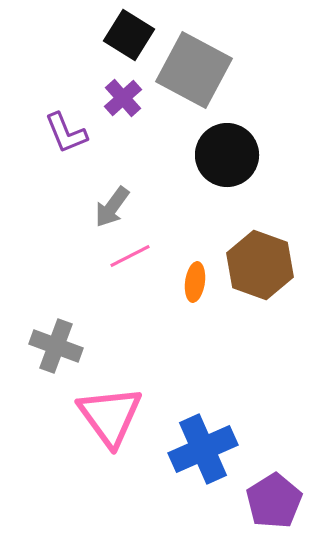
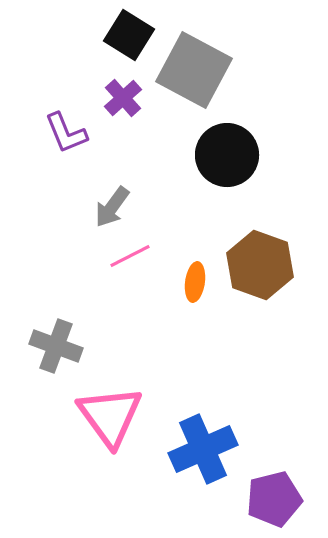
purple pentagon: moved 2 px up; rotated 18 degrees clockwise
